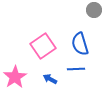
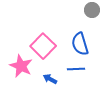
gray circle: moved 2 px left
pink square: rotated 10 degrees counterclockwise
pink star: moved 6 px right, 11 px up; rotated 15 degrees counterclockwise
